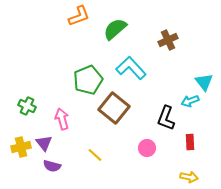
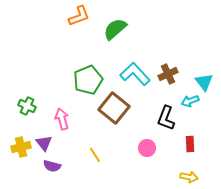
brown cross: moved 34 px down
cyan L-shape: moved 4 px right, 6 px down
red rectangle: moved 2 px down
yellow line: rotated 14 degrees clockwise
